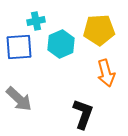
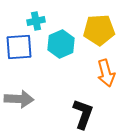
gray arrow: rotated 40 degrees counterclockwise
